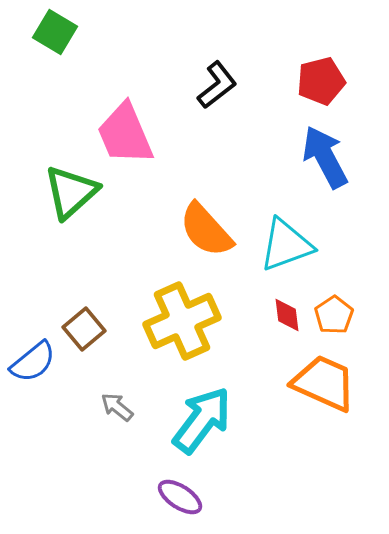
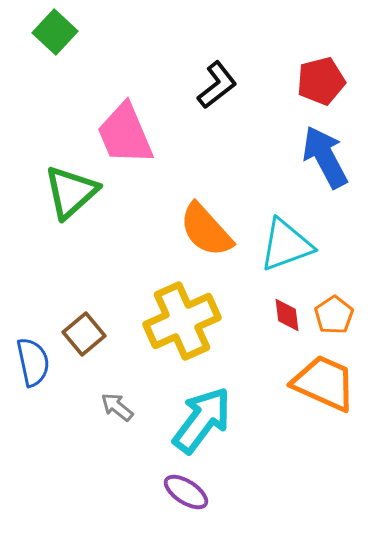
green square: rotated 12 degrees clockwise
brown square: moved 5 px down
blue semicircle: rotated 63 degrees counterclockwise
purple ellipse: moved 6 px right, 5 px up
